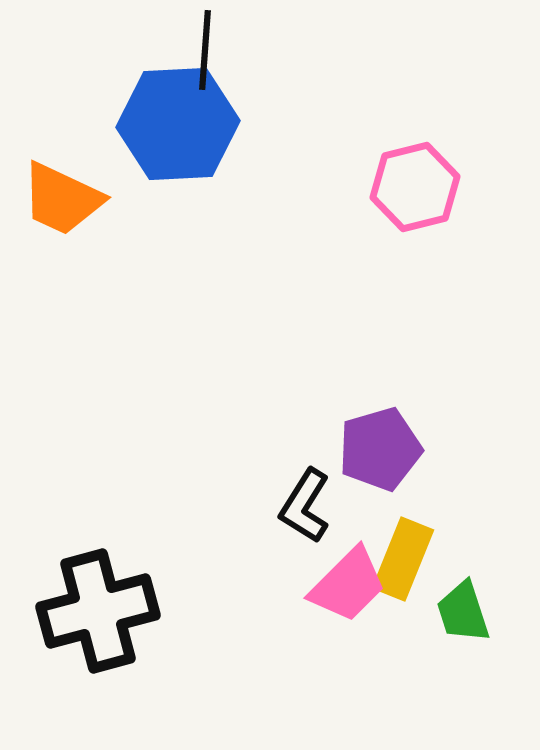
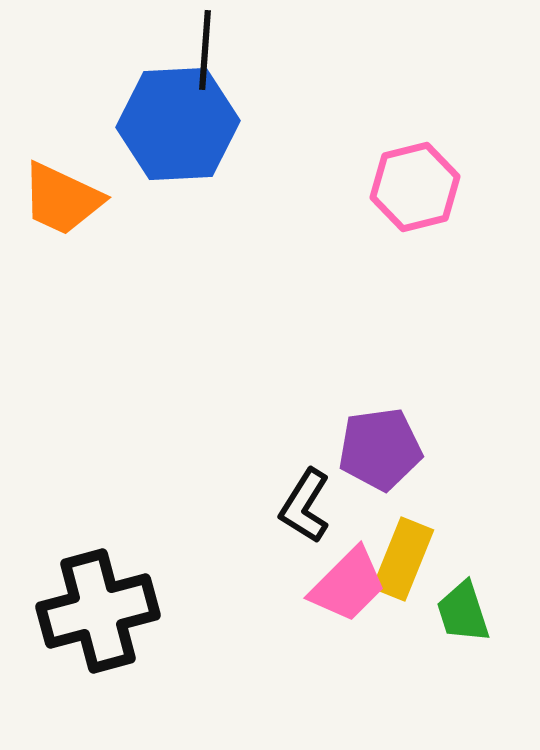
purple pentagon: rotated 8 degrees clockwise
